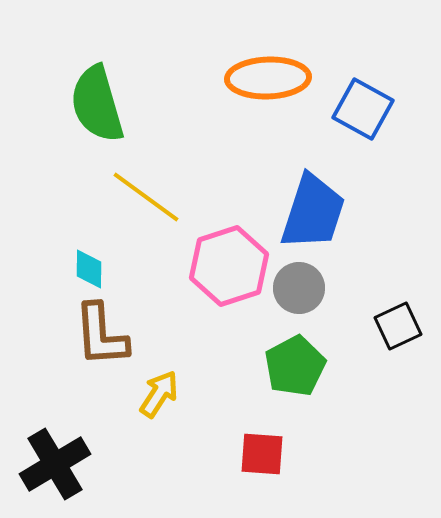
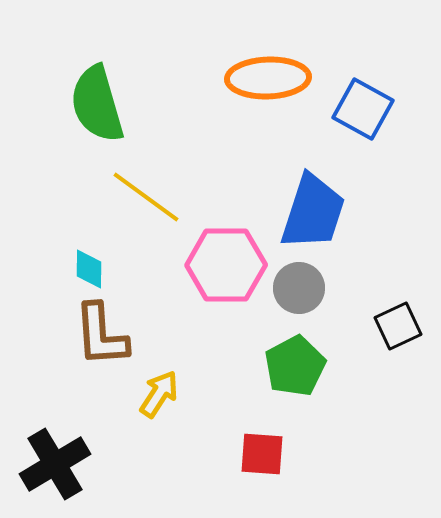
pink hexagon: moved 3 px left, 1 px up; rotated 18 degrees clockwise
